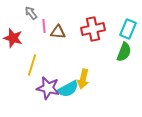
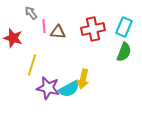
cyan rectangle: moved 4 px left, 2 px up
cyan semicircle: moved 1 px right
